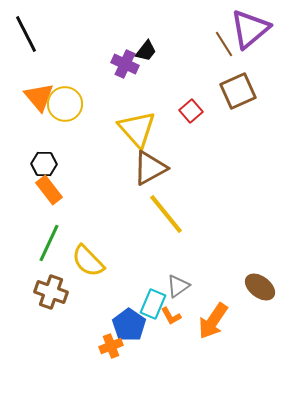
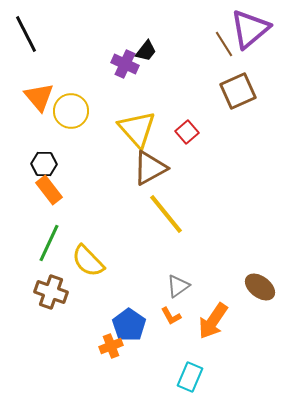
yellow circle: moved 6 px right, 7 px down
red square: moved 4 px left, 21 px down
cyan rectangle: moved 37 px right, 73 px down
